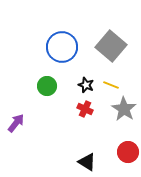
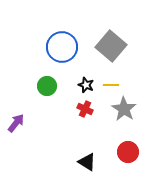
yellow line: rotated 21 degrees counterclockwise
